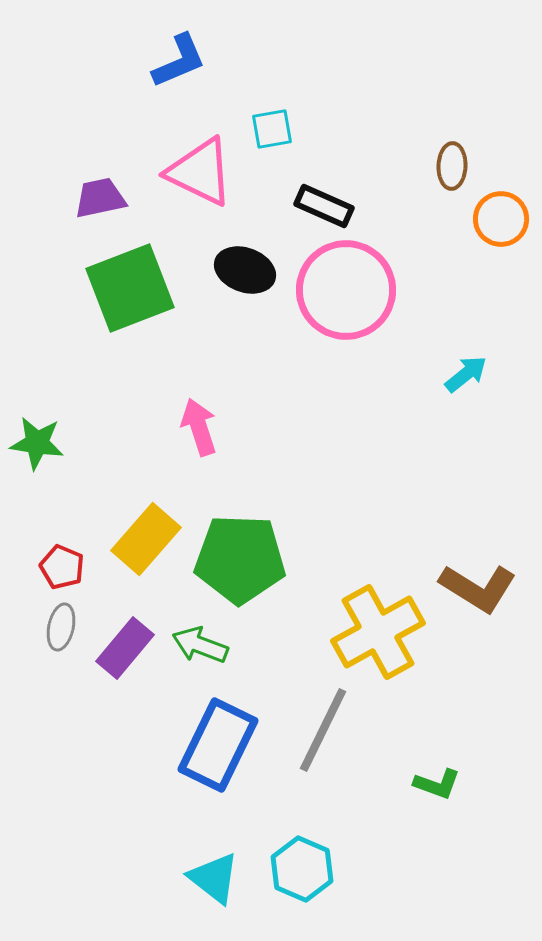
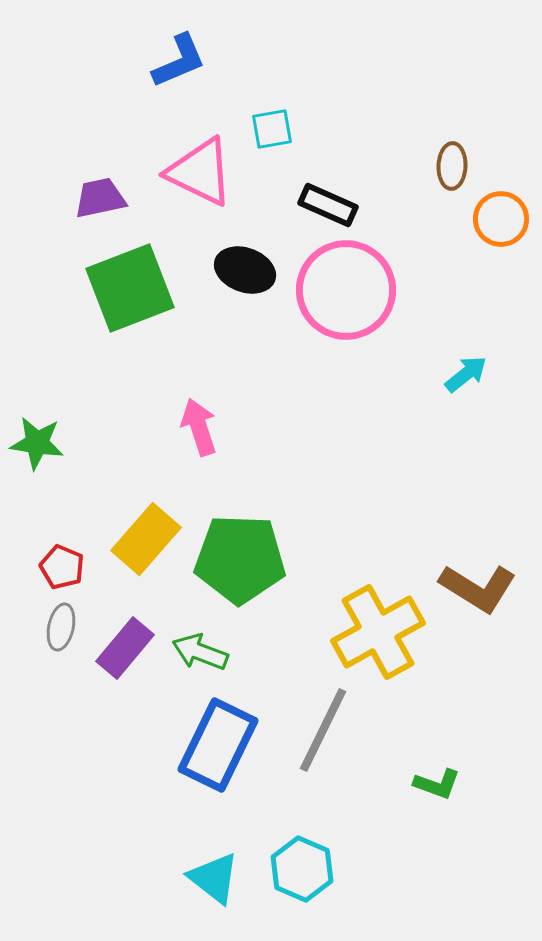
black rectangle: moved 4 px right, 1 px up
green arrow: moved 7 px down
